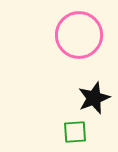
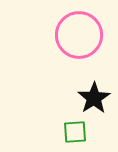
black star: rotated 12 degrees counterclockwise
